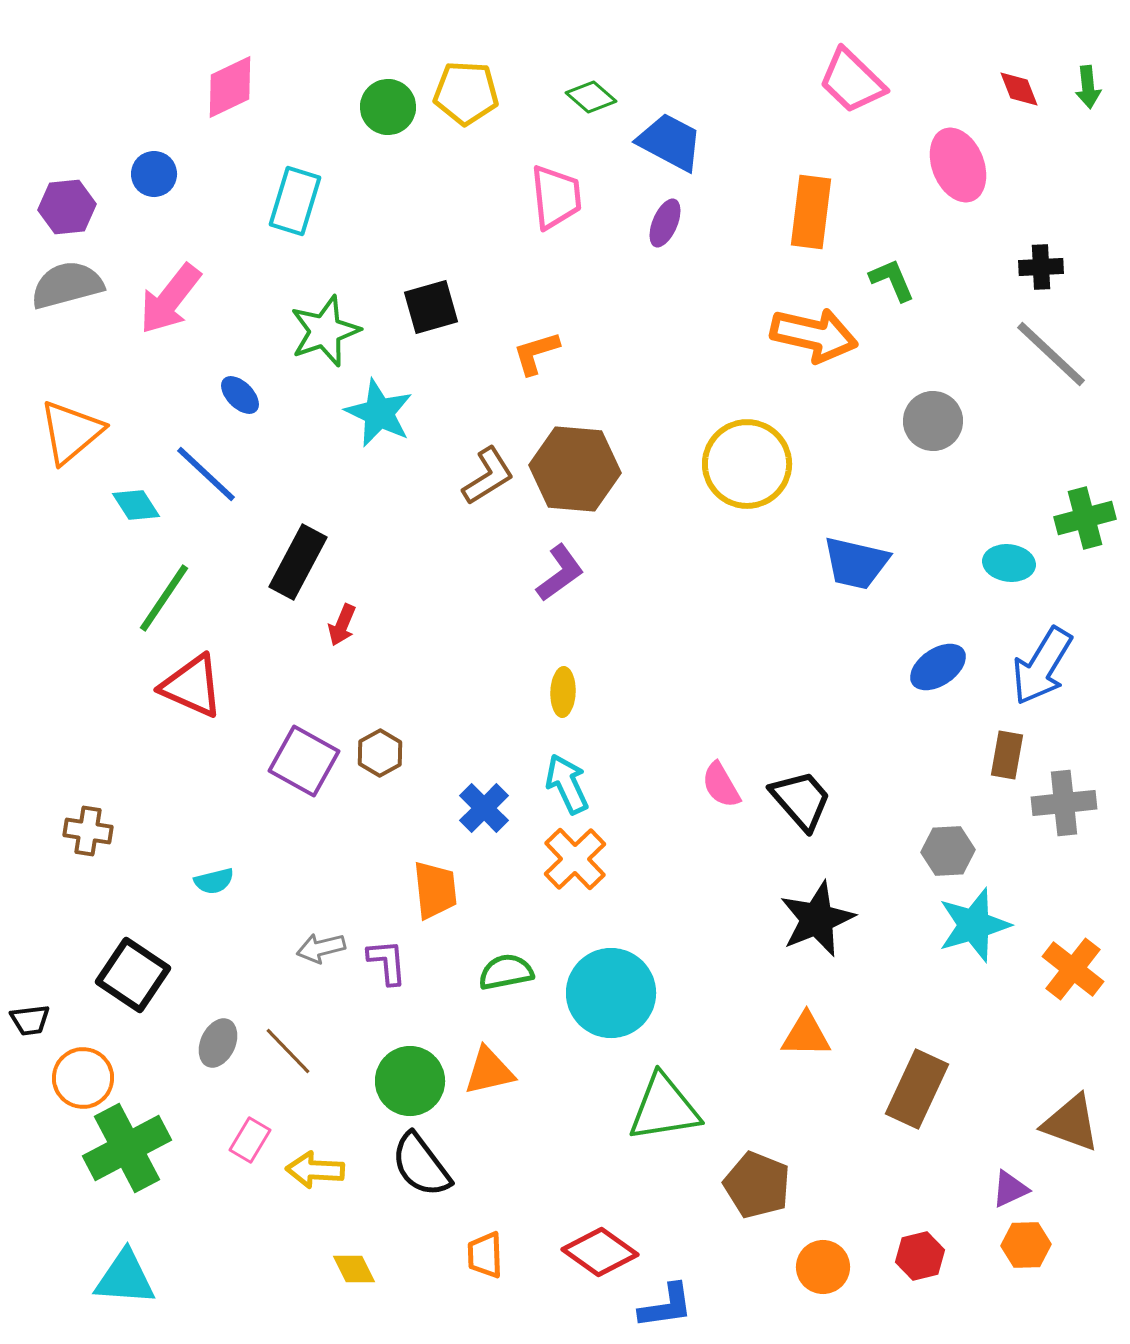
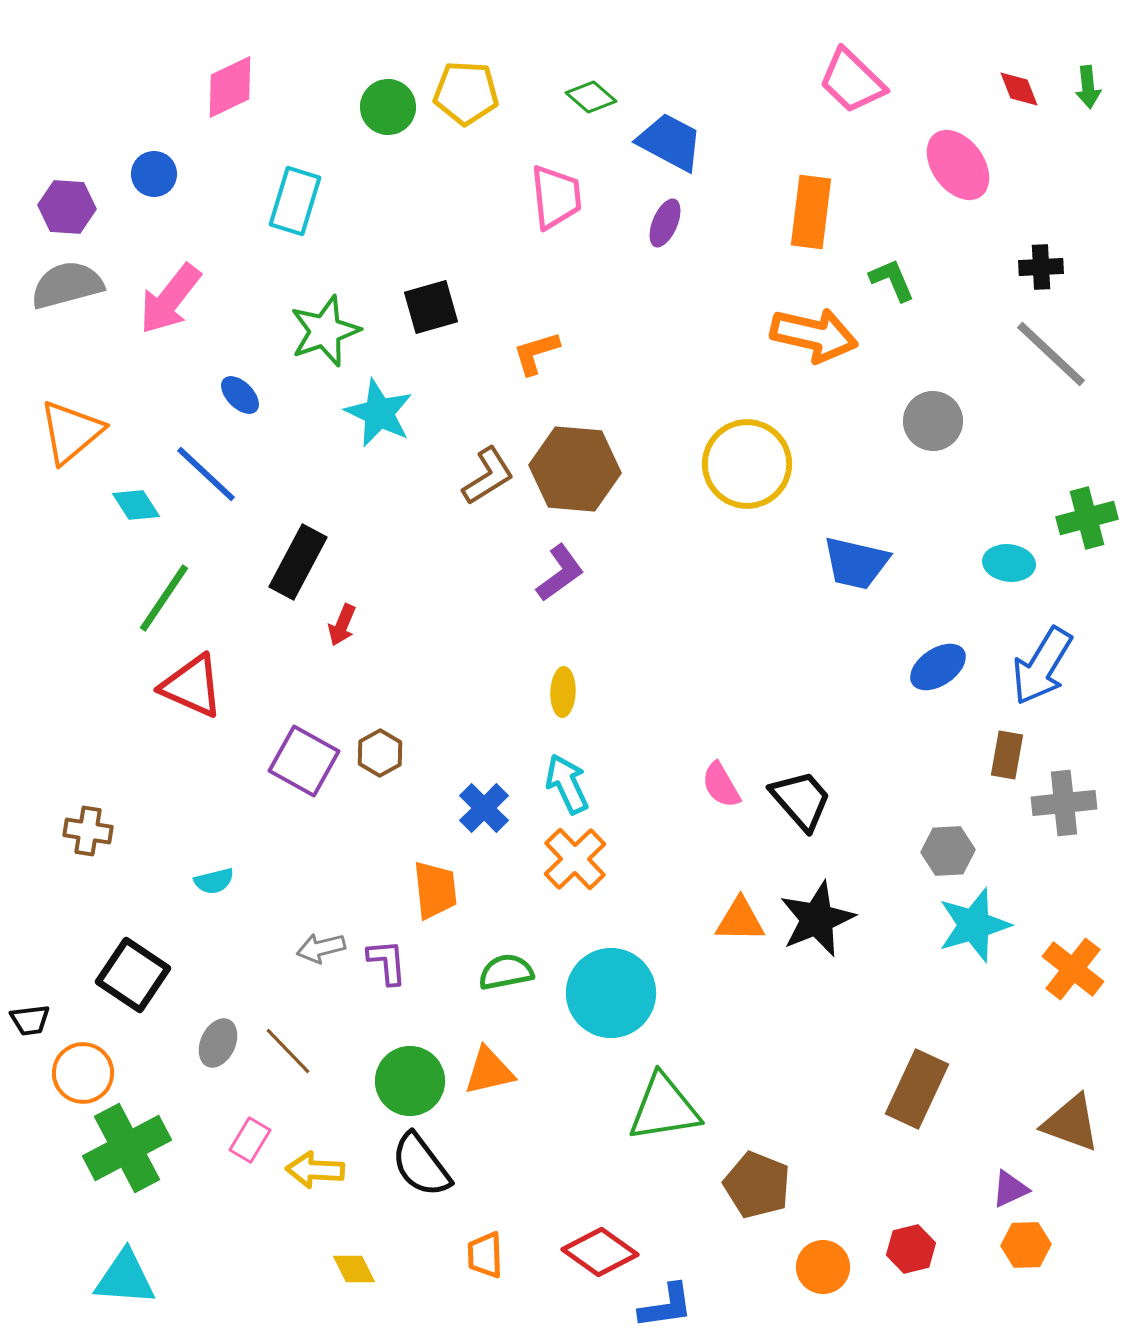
pink ellipse at (958, 165): rotated 14 degrees counterclockwise
purple hexagon at (67, 207): rotated 10 degrees clockwise
green cross at (1085, 518): moved 2 px right
orange triangle at (806, 1035): moved 66 px left, 115 px up
orange circle at (83, 1078): moved 5 px up
red hexagon at (920, 1256): moved 9 px left, 7 px up
